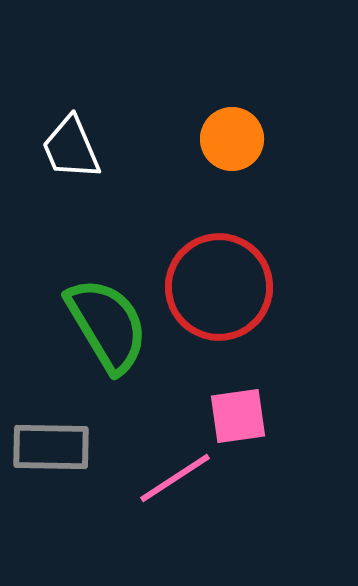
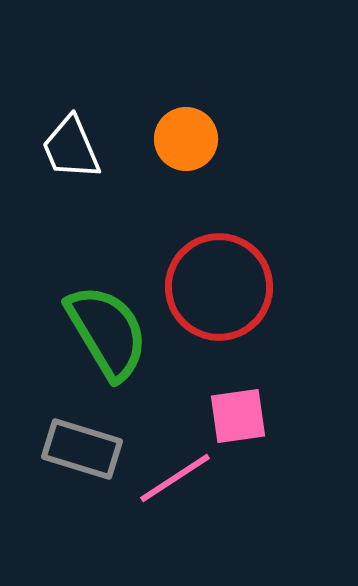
orange circle: moved 46 px left
green semicircle: moved 7 px down
gray rectangle: moved 31 px right, 2 px down; rotated 16 degrees clockwise
